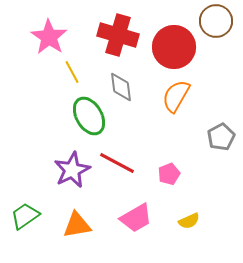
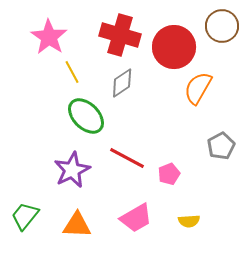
brown circle: moved 6 px right, 5 px down
red cross: moved 2 px right
gray diamond: moved 1 px right, 4 px up; rotated 64 degrees clockwise
orange semicircle: moved 22 px right, 8 px up
green ellipse: moved 3 px left; rotated 15 degrees counterclockwise
gray pentagon: moved 9 px down
red line: moved 10 px right, 5 px up
green trapezoid: rotated 16 degrees counterclockwise
yellow semicircle: rotated 20 degrees clockwise
orange triangle: rotated 12 degrees clockwise
